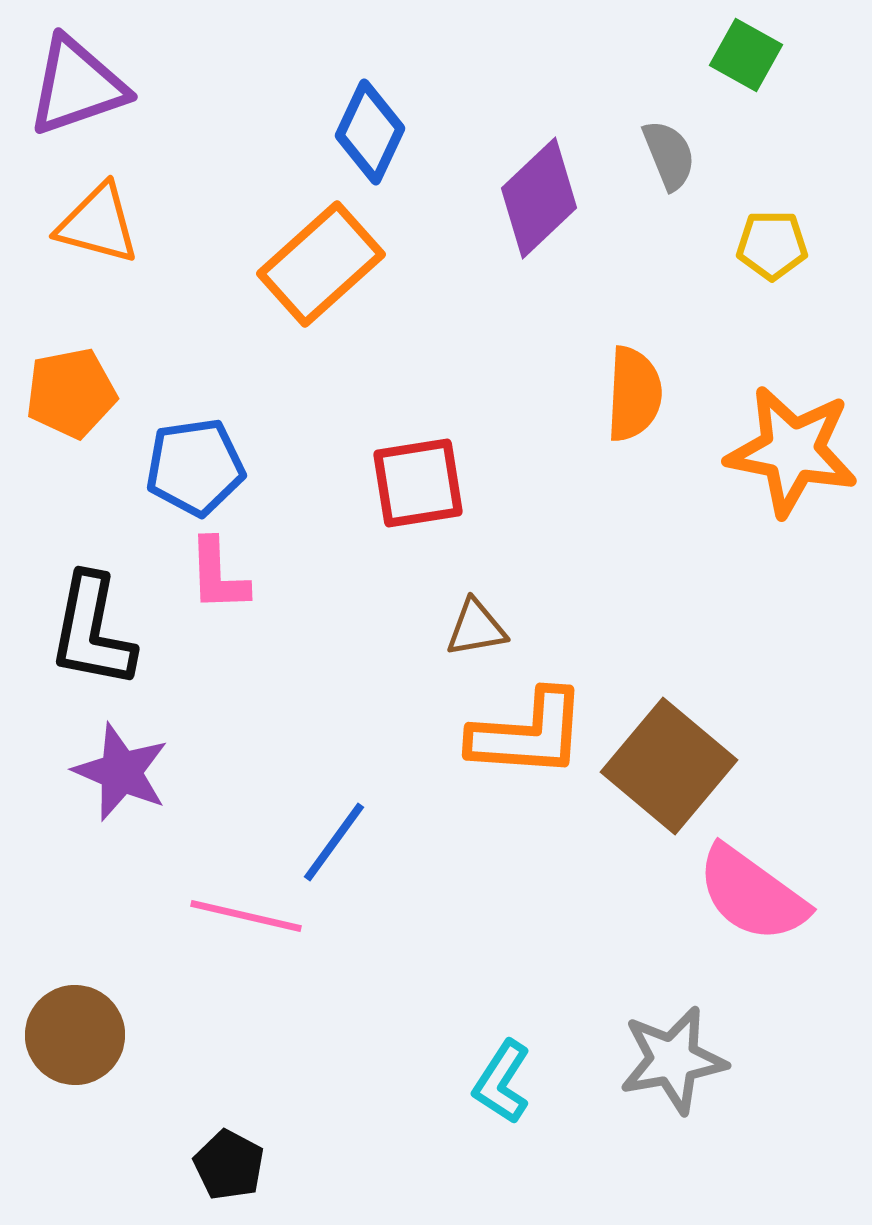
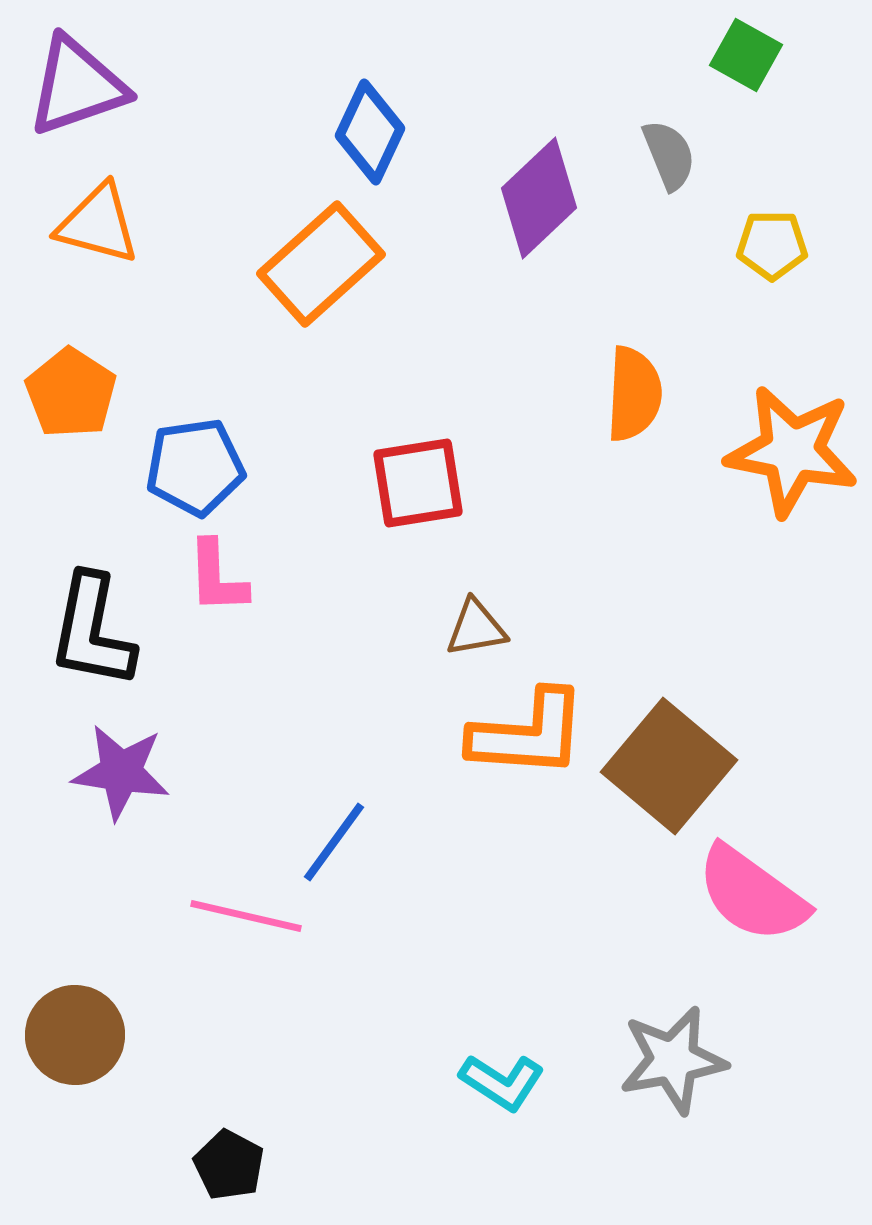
orange pentagon: rotated 28 degrees counterclockwise
pink L-shape: moved 1 px left, 2 px down
purple star: rotated 14 degrees counterclockwise
cyan L-shape: rotated 90 degrees counterclockwise
